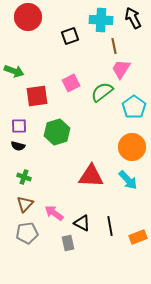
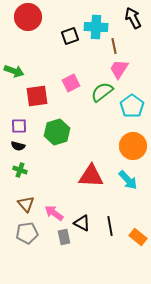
cyan cross: moved 5 px left, 7 px down
pink trapezoid: moved 2 px left
cyan pentagon: moved 2 px left, 1 px up
orange circle: moved 1 px right, 1 px up
green cross: moved 4 px left, 7 px up
brown triangle: moved 1 px right; rotated 24 degrees counterclockwise
orange rectangle: rotated 60 degrees clockwise
gray rectangle: moved 4 px left, 6 px up
